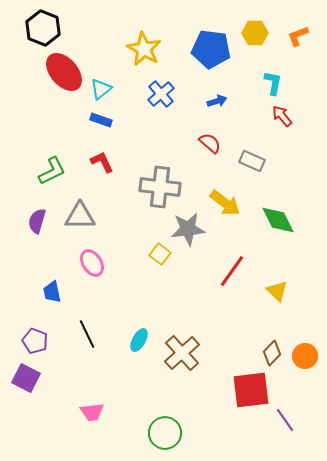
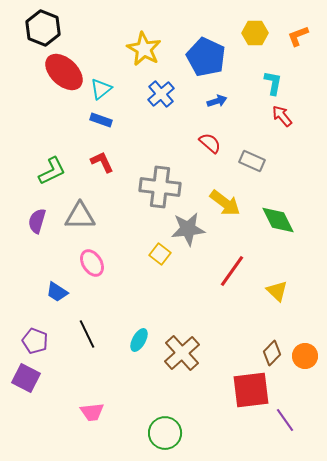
blue pentagon: moved 5 px left, 8 px down; rotated 18 degrees clockwise
red ellipse: rotated 6 degrees counterclockwise
blue trapezoid: moved 5 px right; rotated 45 degrees counterclockwise
